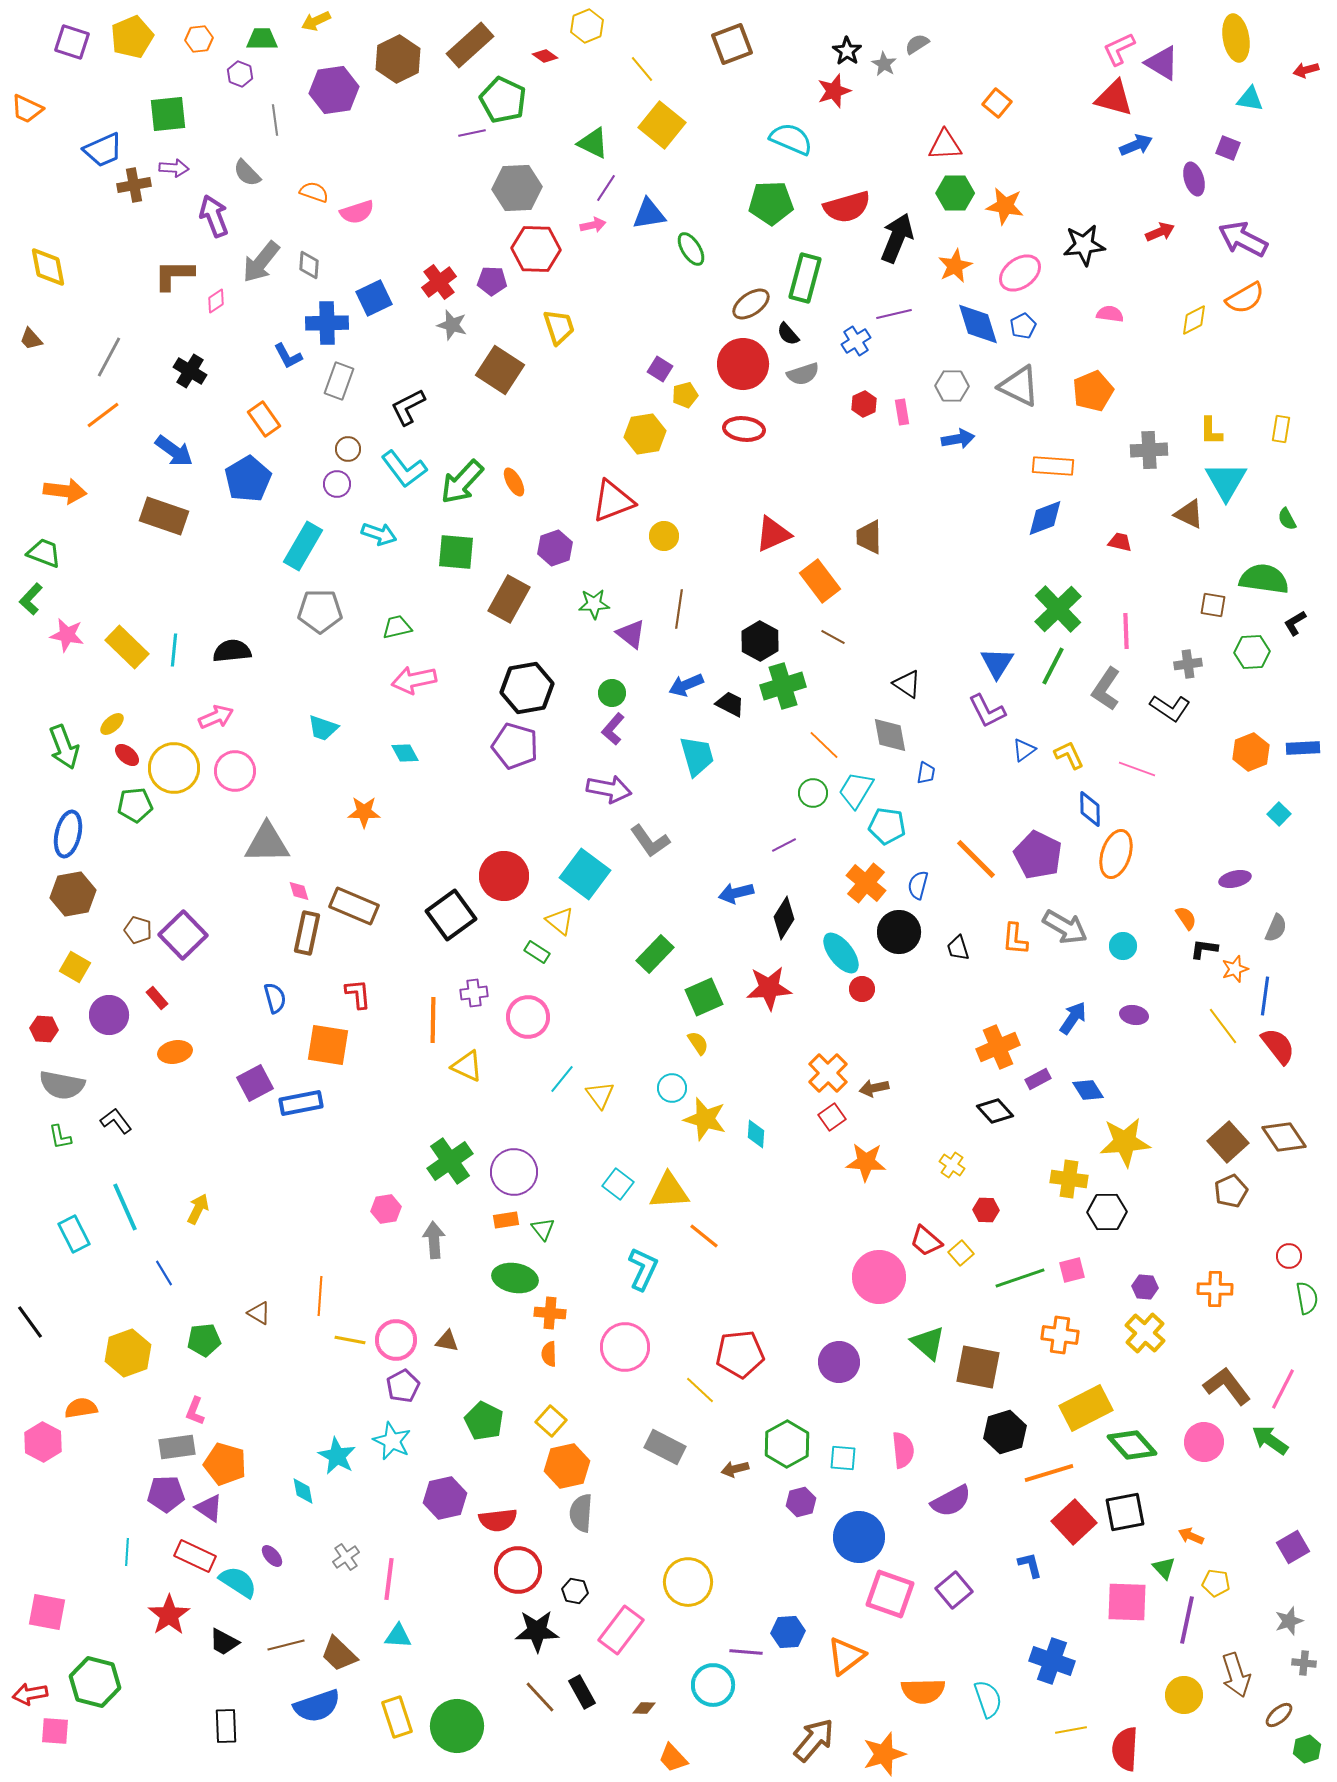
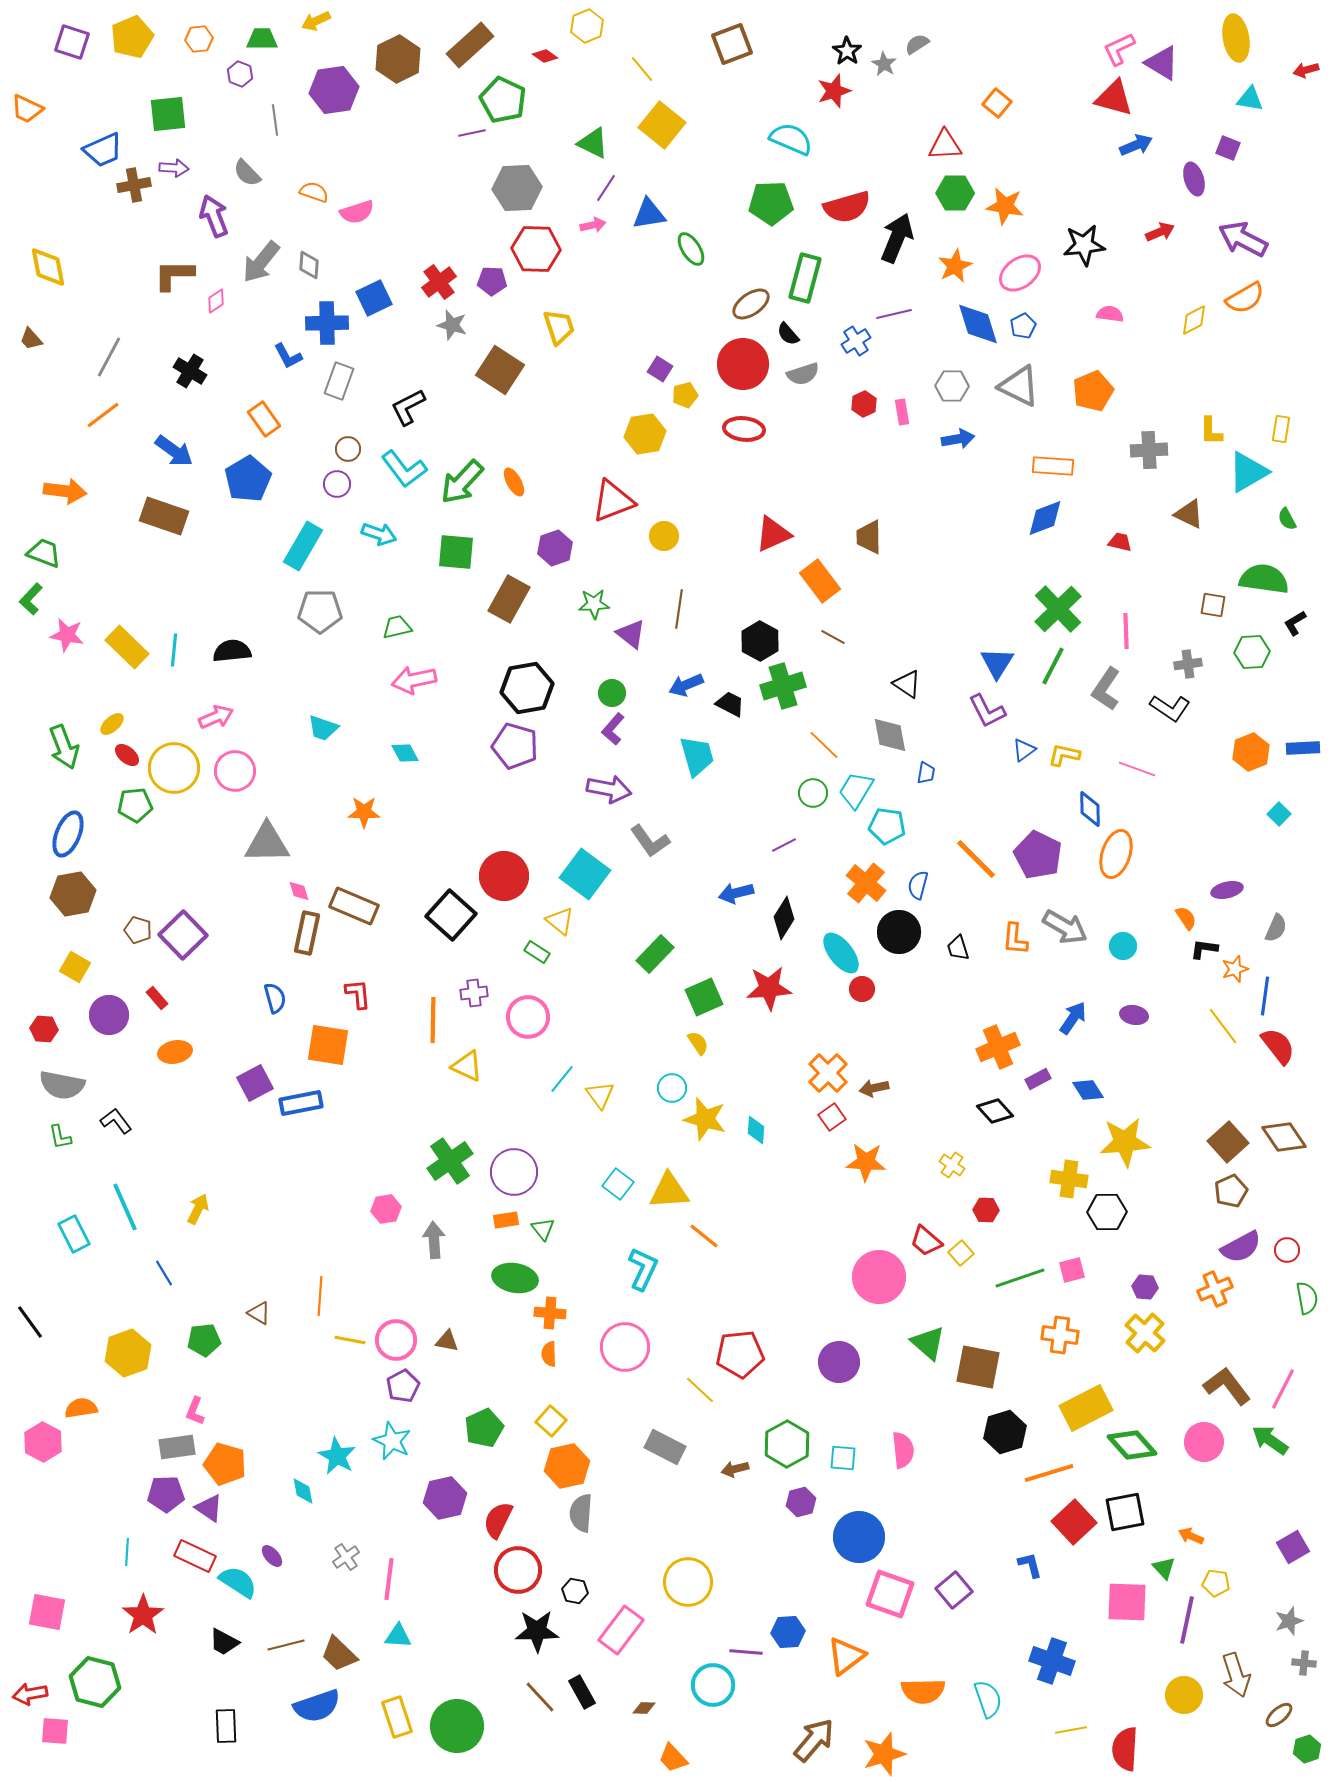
cyan triangle at (1226, 481): moved 22 px right, 9 px up; rotated 30 degrees clockwise
yellow L-shape at (1069, 755): moved 5 px left; rotated 52 degrees counterclockwise
blue ellipse at (68, 834): rotated 9 degrees clockwise
purple ellipse at (1235, 879): moved 8 px left, 11 px down
black square at (451, 915): rotated 12 degrees counterclockwise
cyan diamond at (756, 1134): moved 4 px up
red circle at (1289, 1256): moved 2 px left, 6 px up
orange cross at (1215, 1289): rotated 24 degrees counterclockwise
green pentagon at (484, 1421): moved 7 px down; rotated 21 degrees clockwise
purple semicircle at (951, 1501): moved 290 px right, 254 px up
red semicircle at (498, 1520): rotated 123 degrees clockwise
red star at (169, 1615): moved 26 px left
